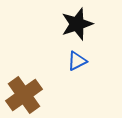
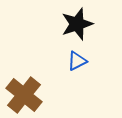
brown cross: rotated 15 degrees counterclockwise
